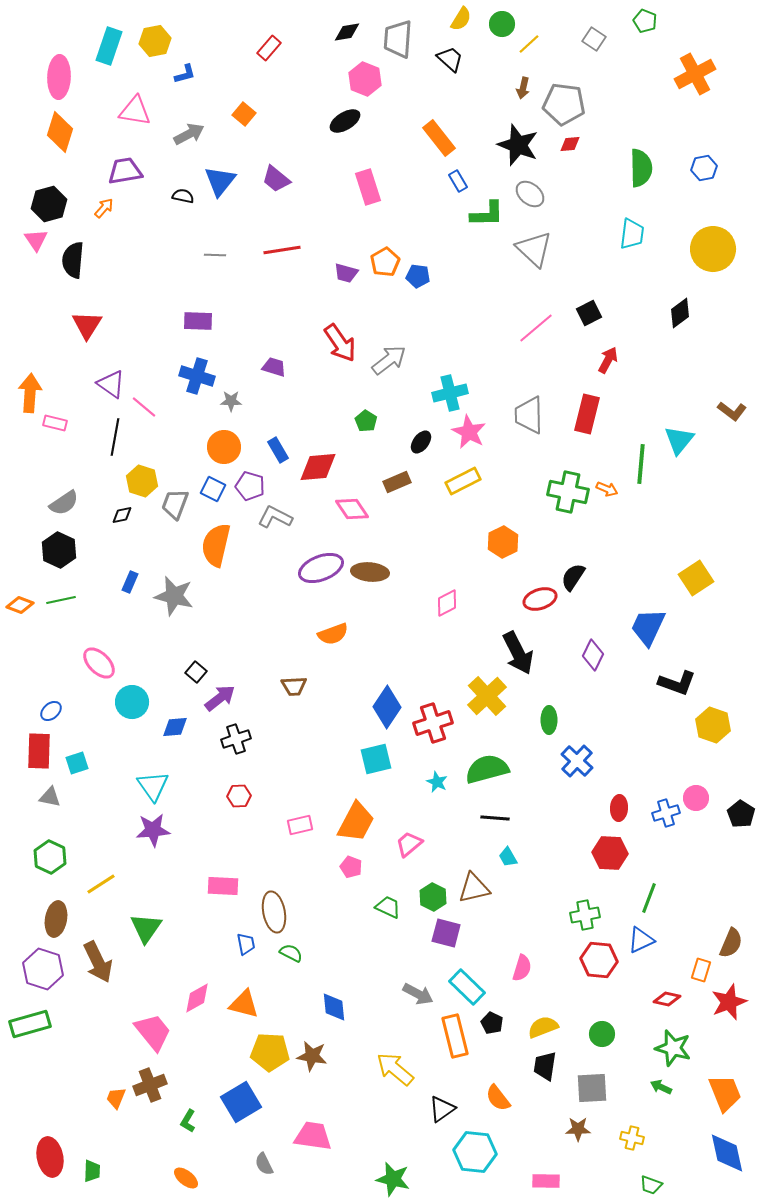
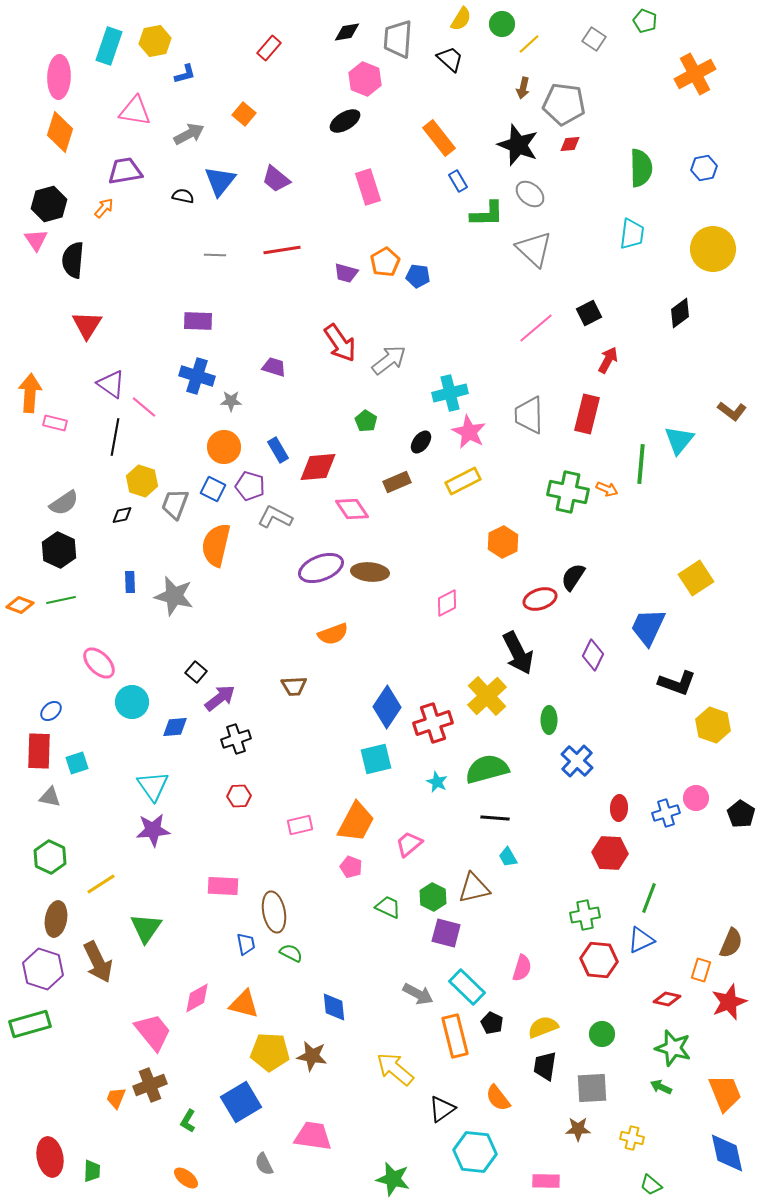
blue rectangle at (130, 582): rotated 25 degrees counterclockwise
green trapezoid at (651, 1185): rotated 20 degrees clockwise
